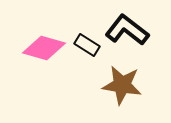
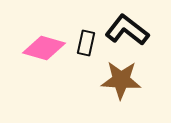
black rectangle: moved 1 px left, 2 px up; rotated 70 degrees clockwise
brown star: moved 1 px left, 5 px up; rotated 6 degrees counterclockwise
